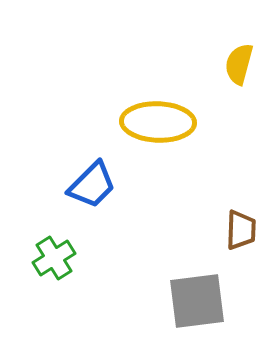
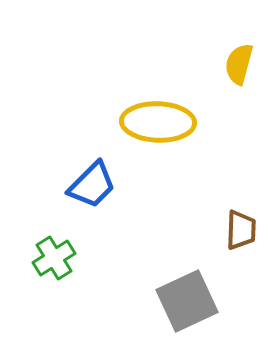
gray square: moved 10 px left; rotated 18 degrees counterclockwise
